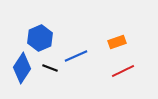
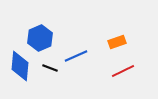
blue diamond: moved 2 px left, 2 px up; rotated 28 degrees counterclockwise
